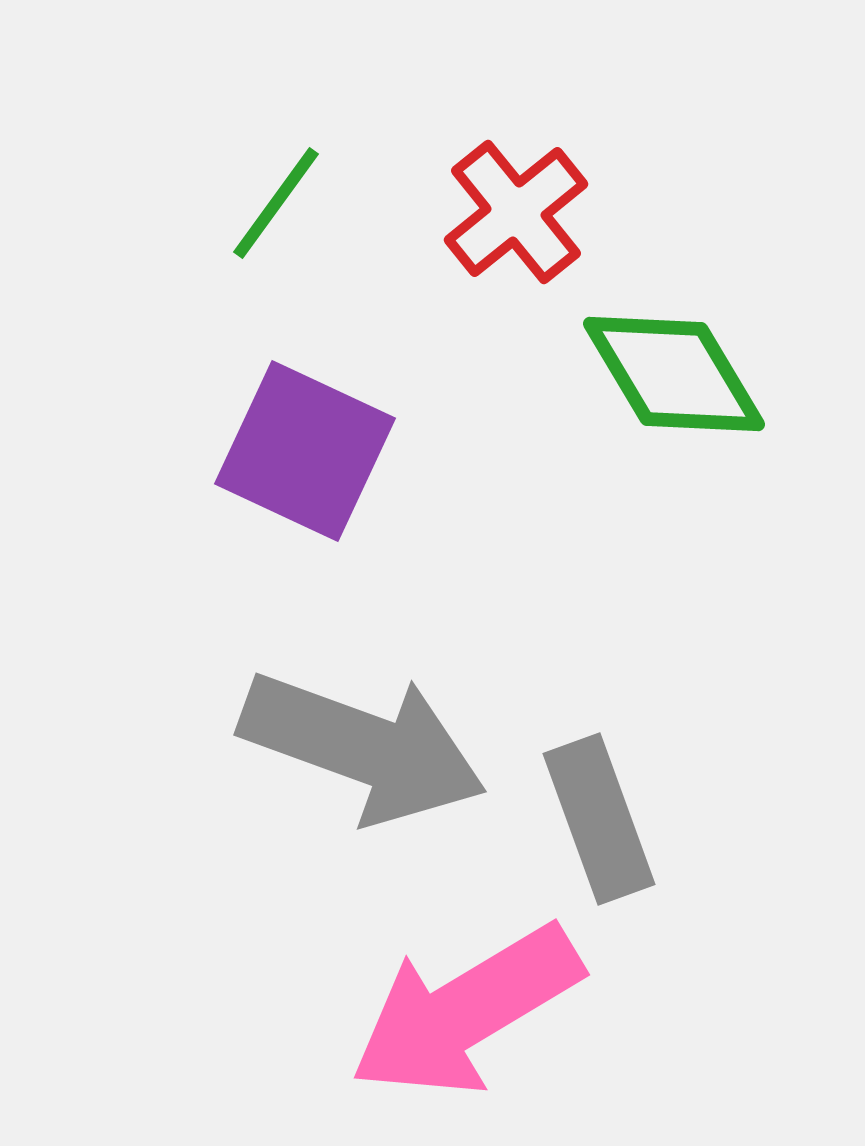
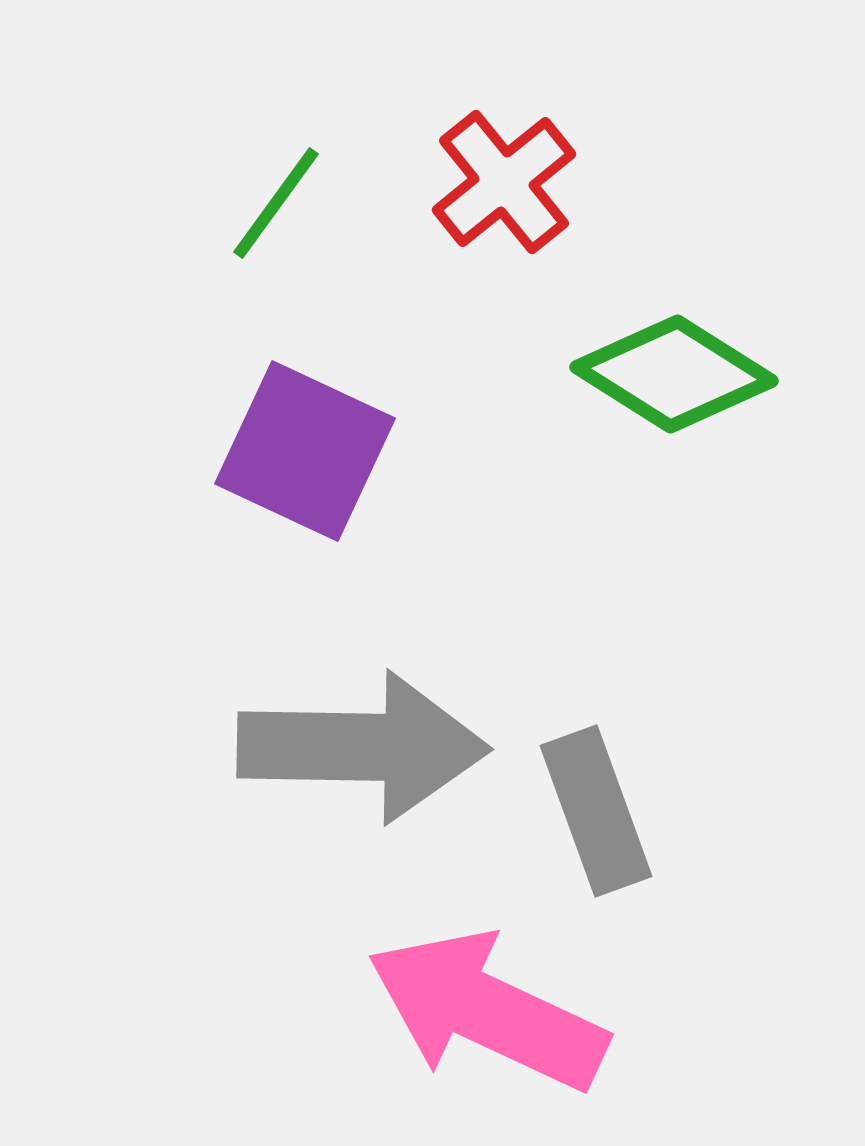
red cross: moved 12 px left, 30 px up
green diamond: rotated 27 degrees counterclockwise
gray arrow: rotated 19 degrees counterclockwise
gray rectangle: moved 3 px left, 8 px up
pink arrow: moved 21 px right; rotated 56 degrees clockwise
